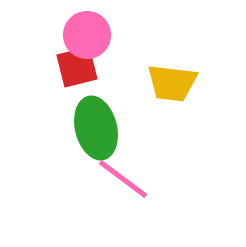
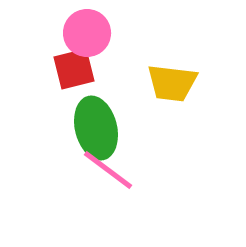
pink circle: moved 2 px up
red square: moved 3 px left, 2 px down
pink line: moved 15 px left, 9 px up
